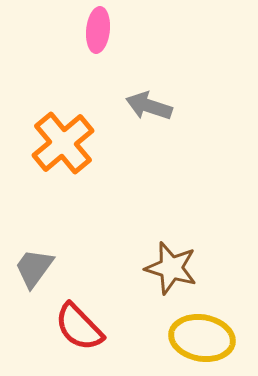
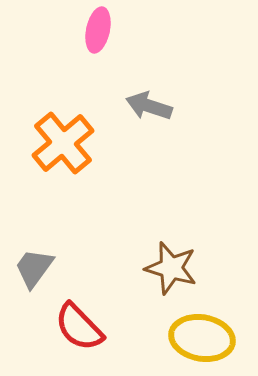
pink ellipse: rotated 6 degrees clockwise
